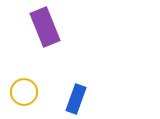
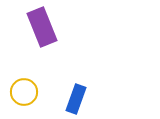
purple rectangle: moved 3 px left
